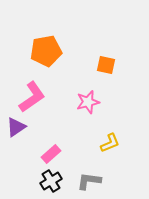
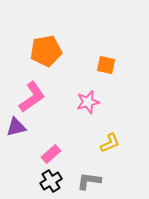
purple triangle: rotated 20 degrees clockwise
